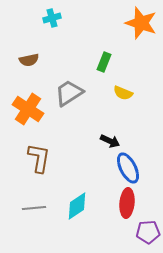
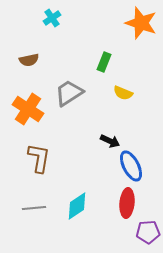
cyan cross: rotated 18 degrees counterclockwise
blue ellipse: moved 3 px right, 2 px up
